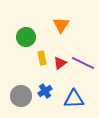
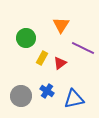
green circle: moved 1 px down
yellow rectangle: rotated 40 degrees clockwise
purple line: moved 15 px up
blue cross: moved 2 px right; rotated 24 degrees counterclockwise
blue triangle: rotated 10 degrees counterclockwise
